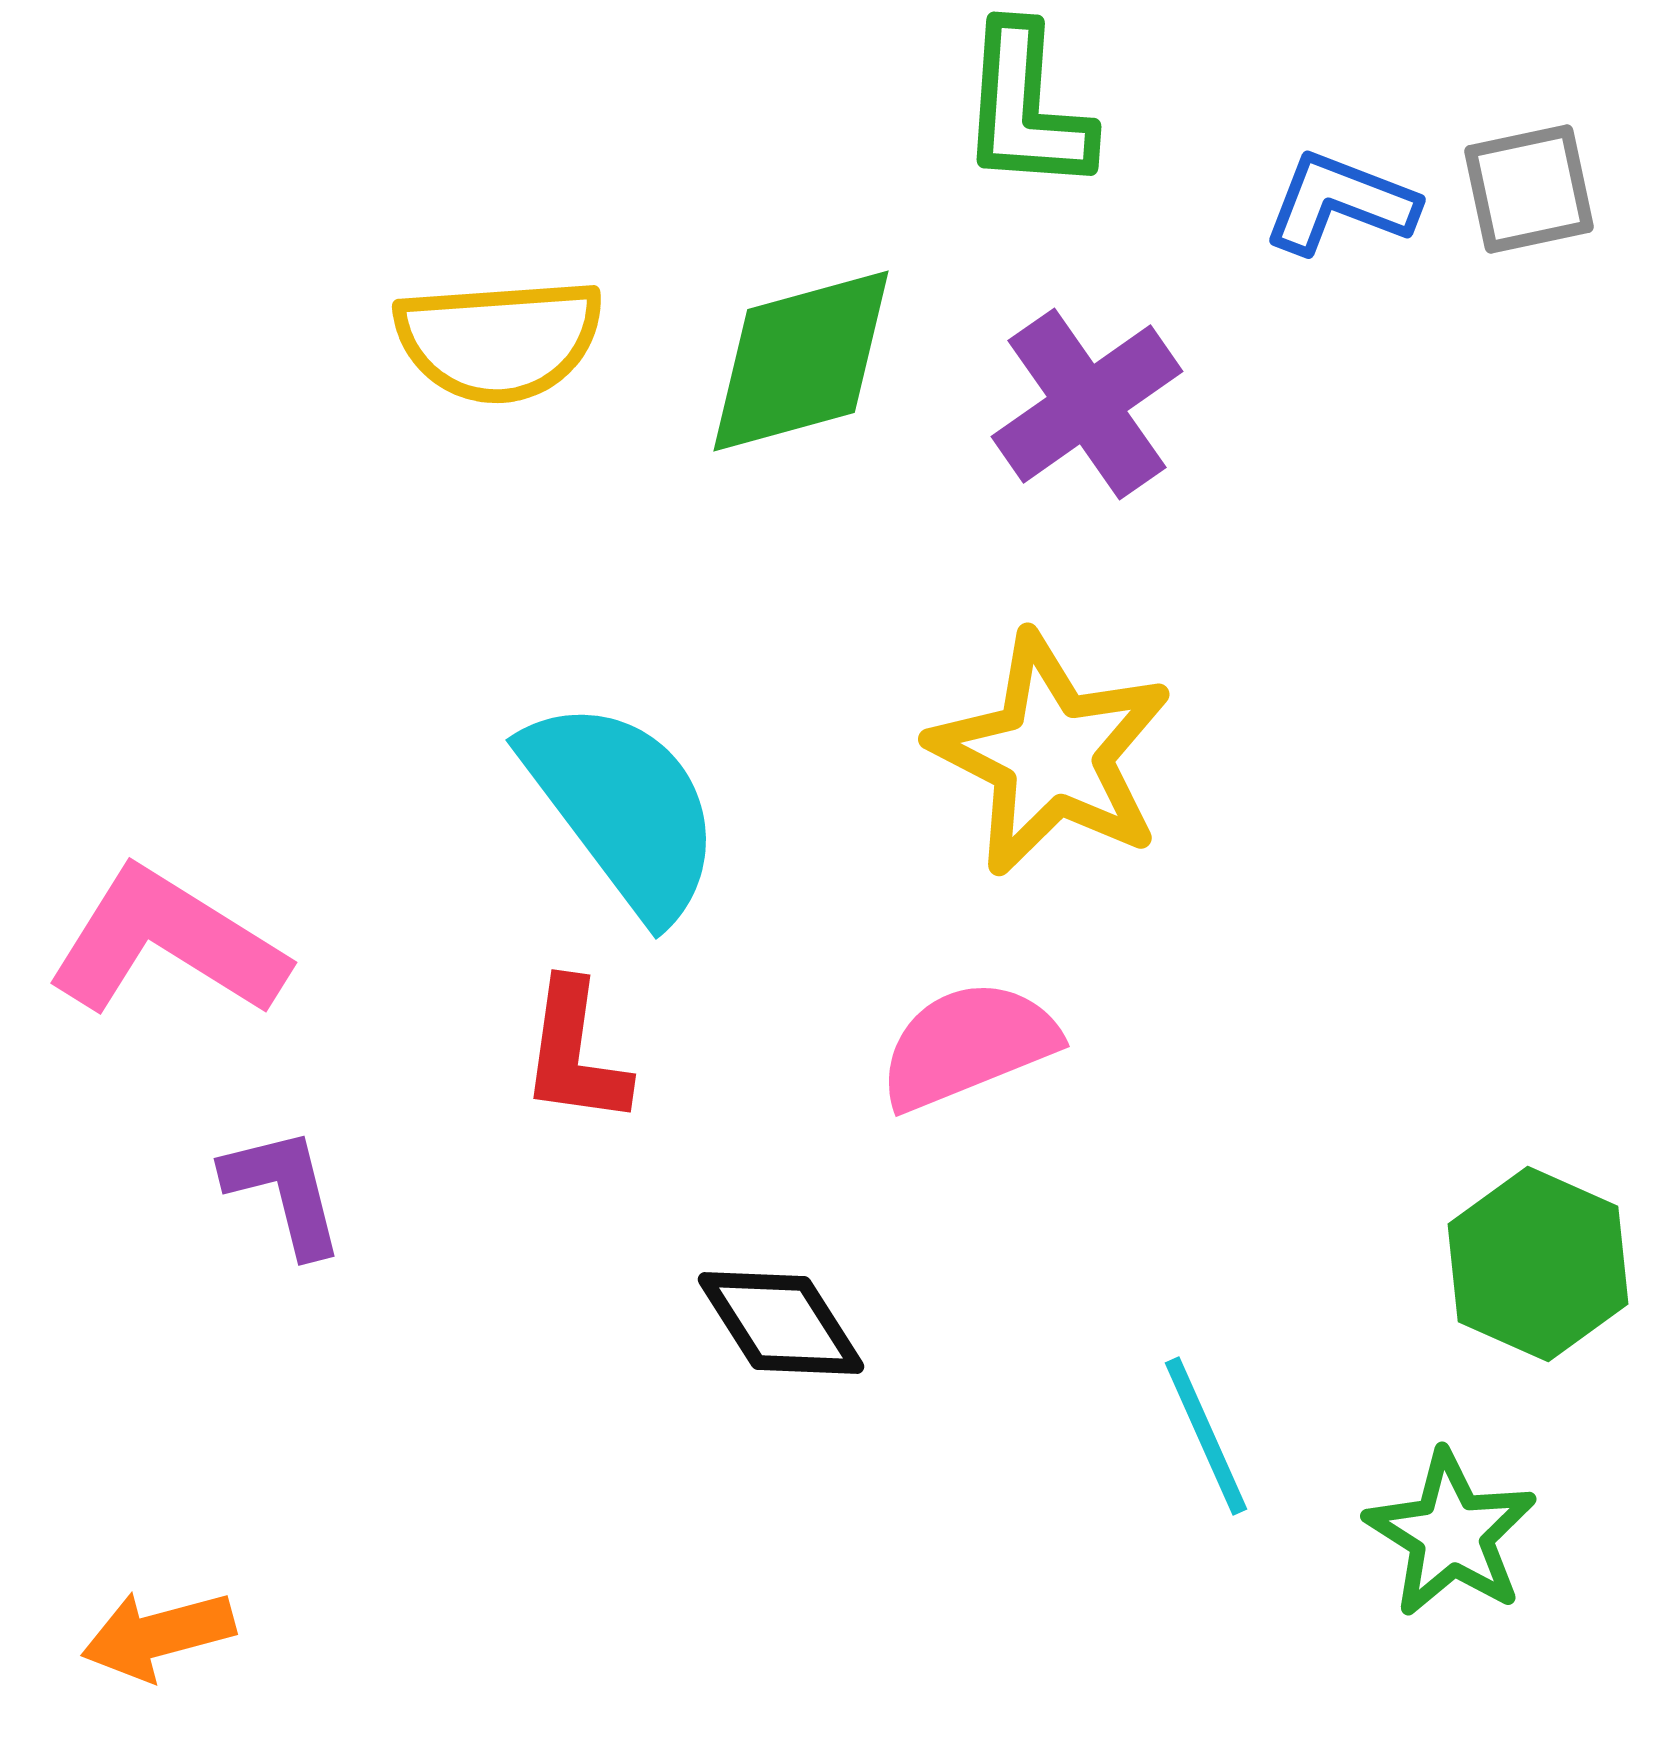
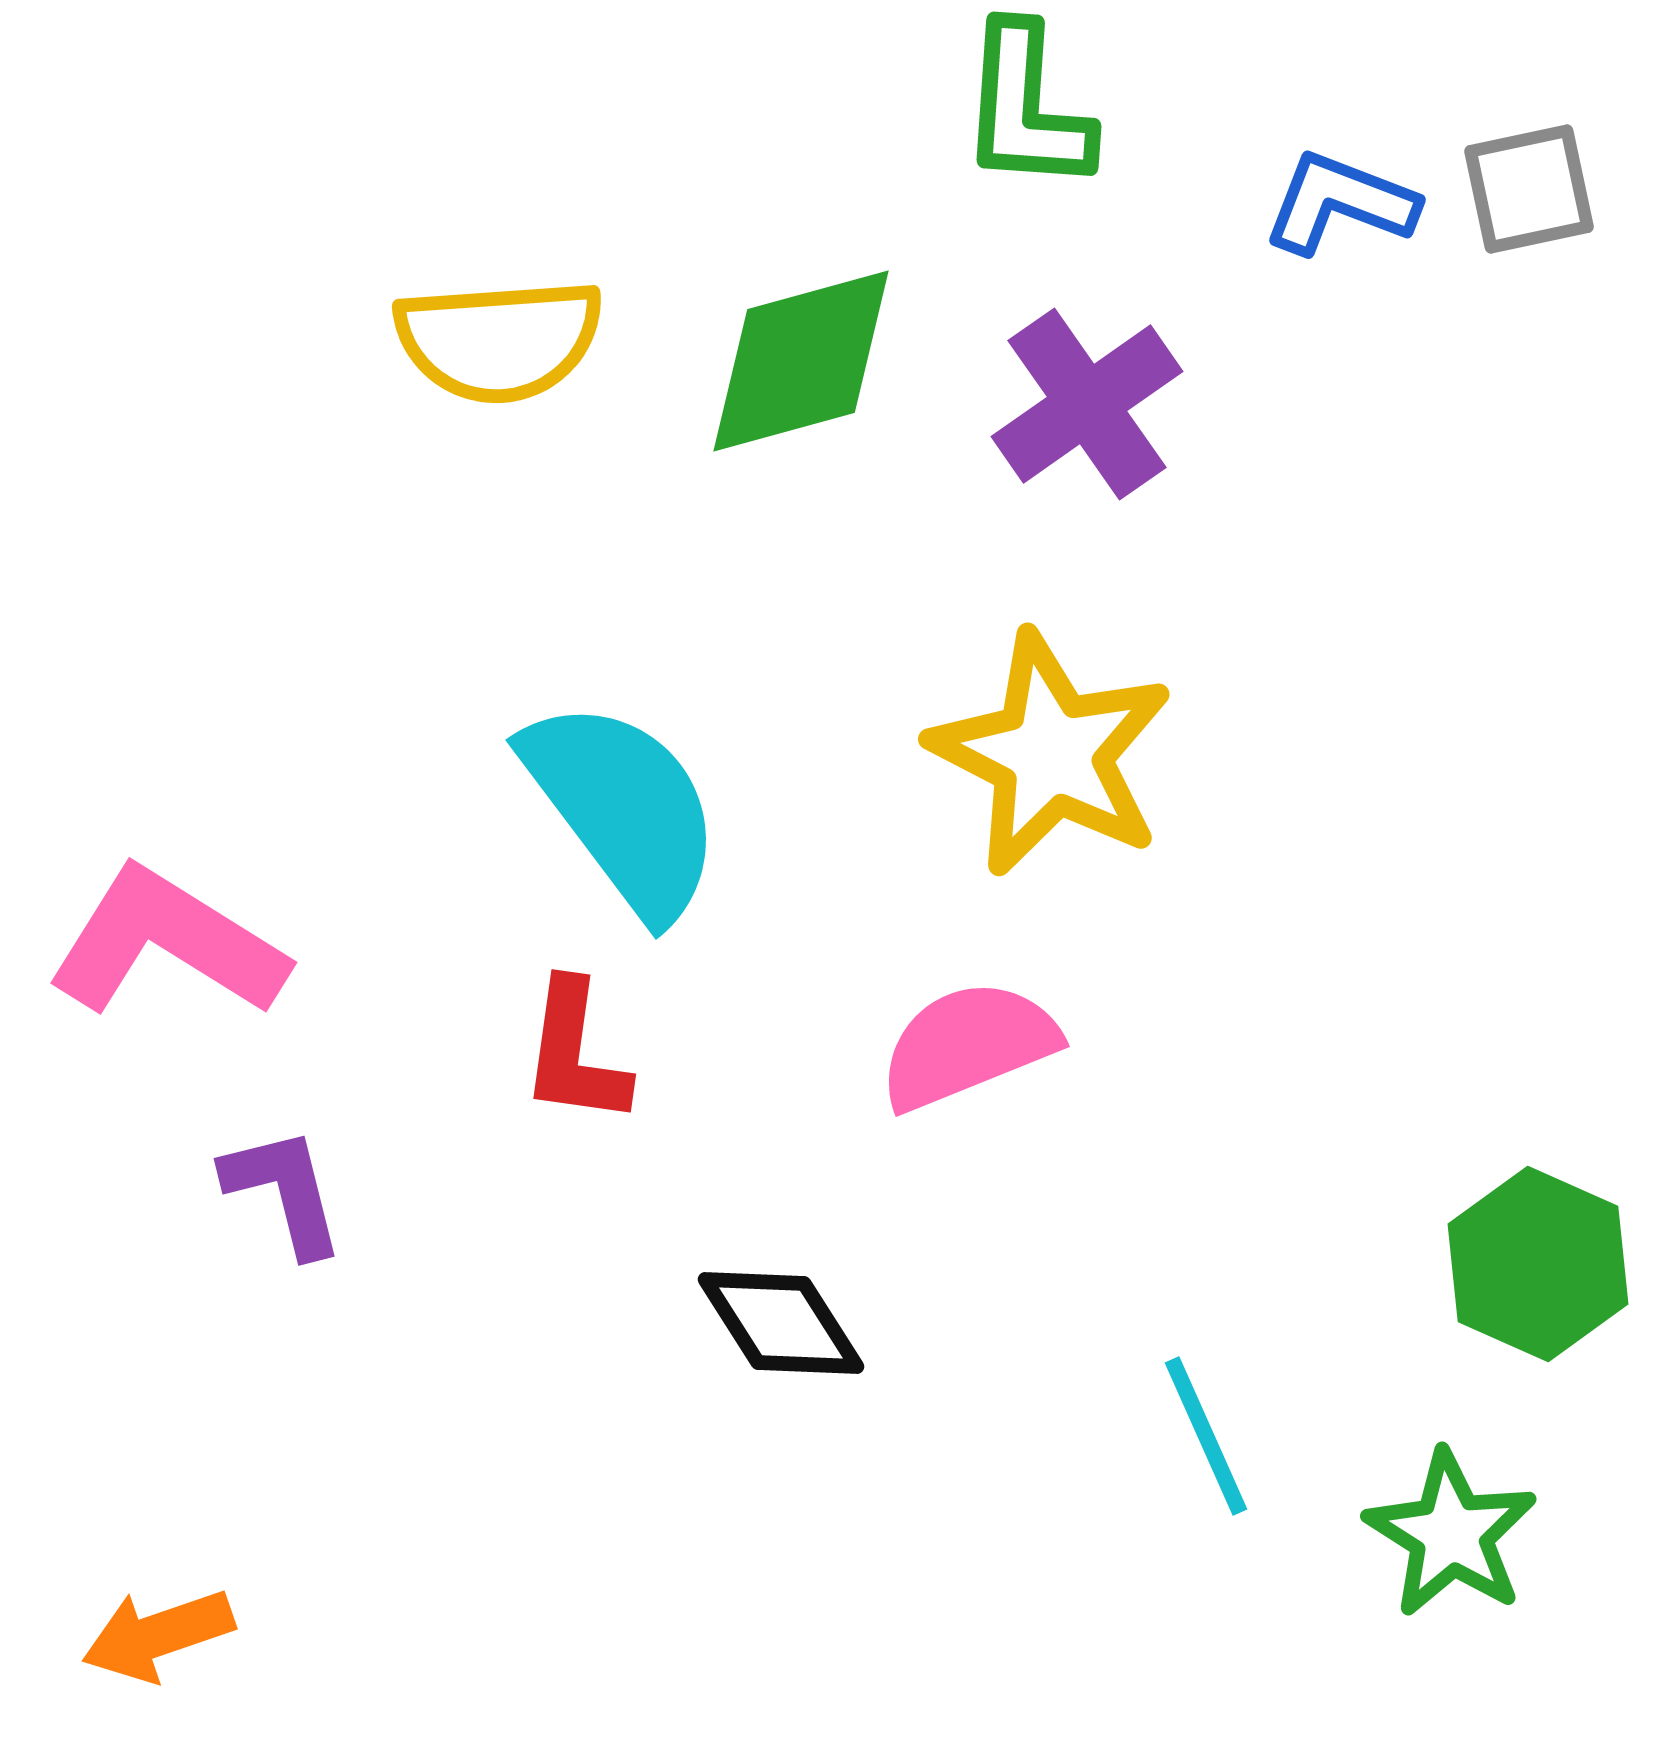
orange arrow: rotated 4 degrees counterclockwise
